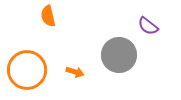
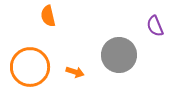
purple semicircle: moved 7 px right; rotated 30 degrees clockwise
orange circle: moved 3 px right, 3 px up
